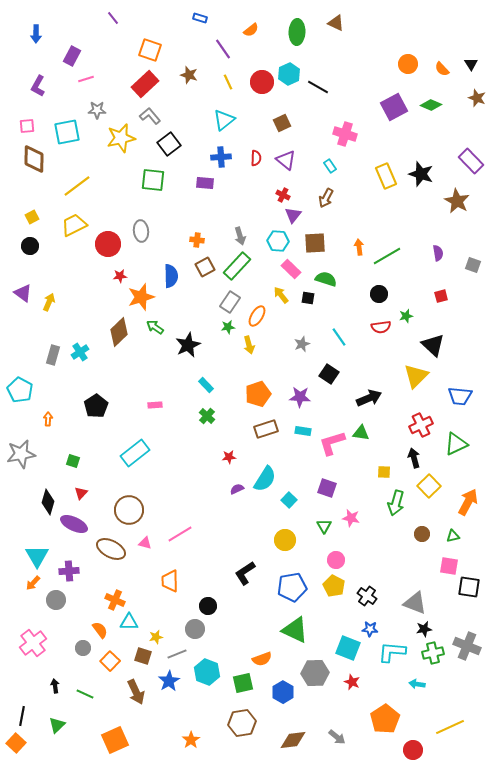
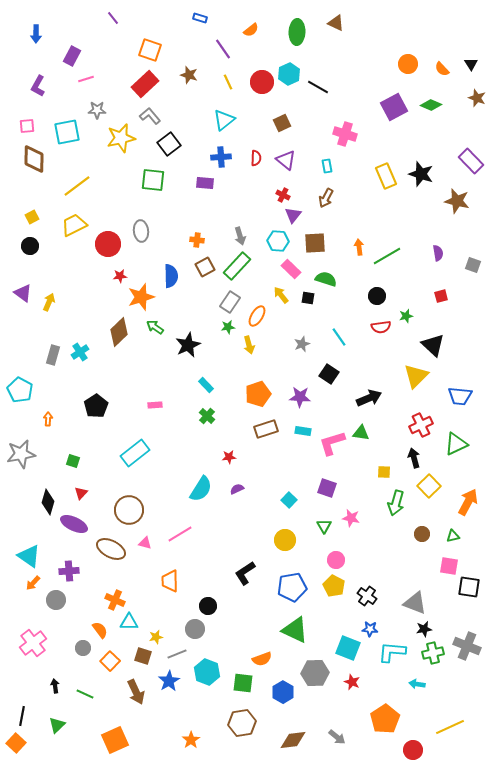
cyan rectangle at (330, 166): moved 3 px left; rotated 24 degrees clockwise
brown star at (457, 201): rotated 15 degrees counterclockwise
black circle at (379, 294): moved 2 px left, 2 px down
cyan semicircle at (265, 479): moved 64 px left, 10 px down
cyan triangle at (37, 556): moved 8 px left; rotated 25 degrees counterclockwise
green square at (243, 683): rotated 20 degrees clockwise
